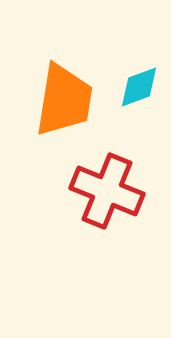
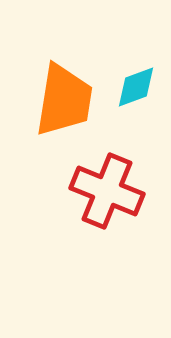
cyan diamond: moved 3 px left
